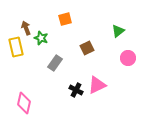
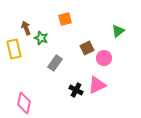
yellow rectangle: moved 2 px left, 2 px down
pink circle: moved 24 px left
